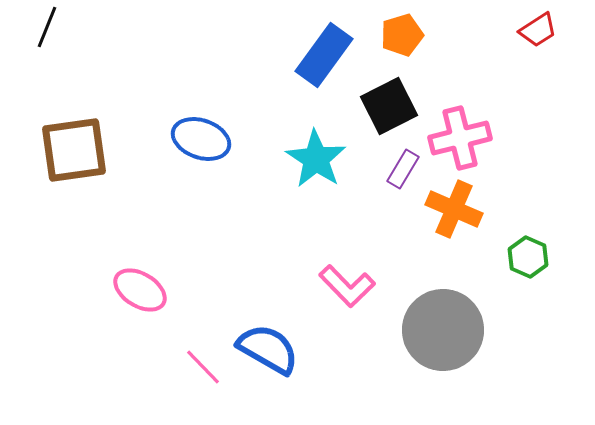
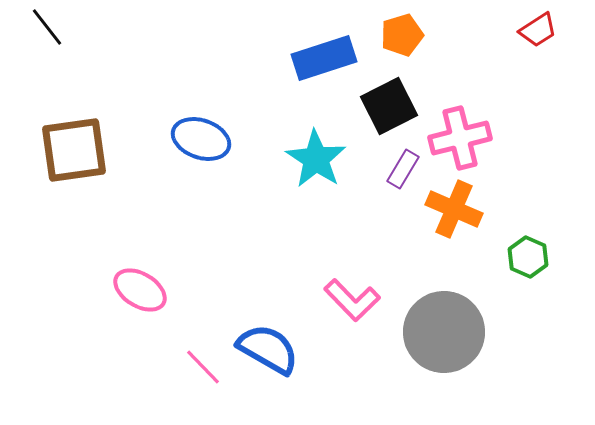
black line: rotated 60 degrees counterclockwise
blue rectangle: moved 3 px down; rotated 36 degrees clockwise
pink L-shape: moved 5 px right, 14 px down
gray circle: moved 1 px right, 2 px down
